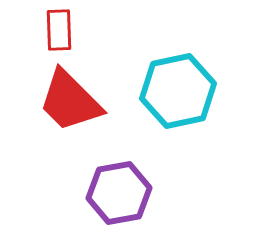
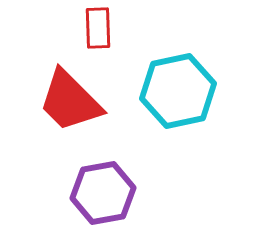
red rectangle: moved 39 px right, 2 px up
purple hexagon: moved 16 px left
